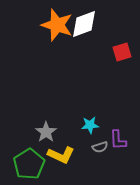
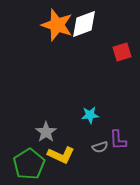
cyan star: moved 10 px up
